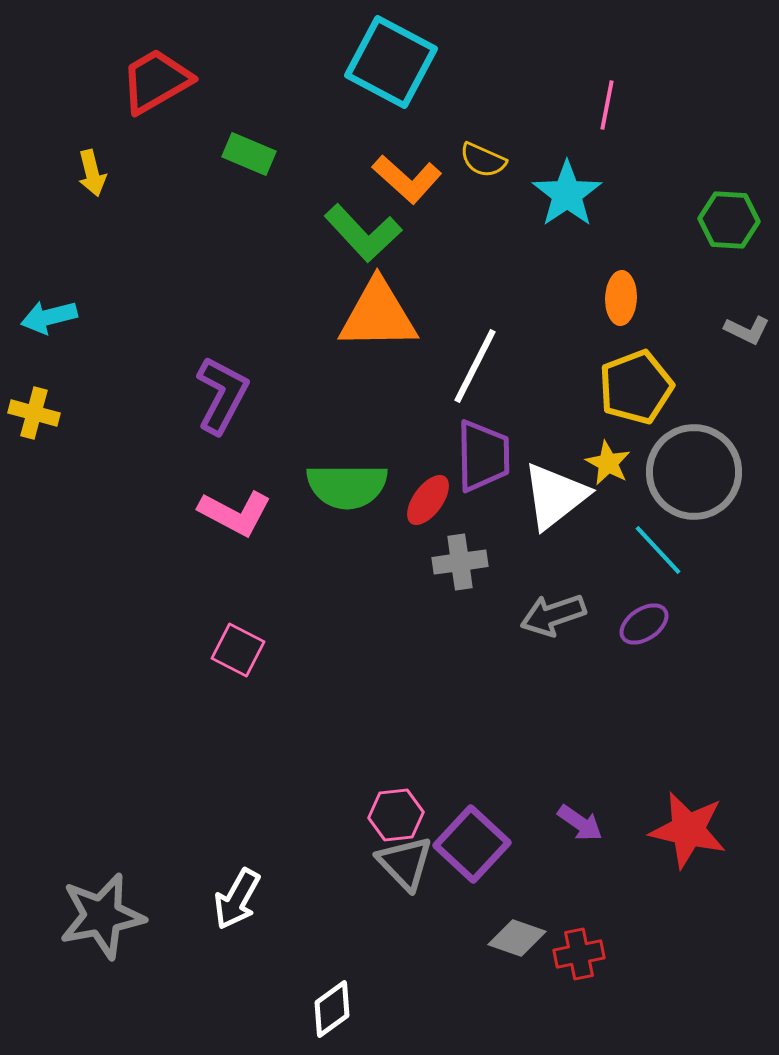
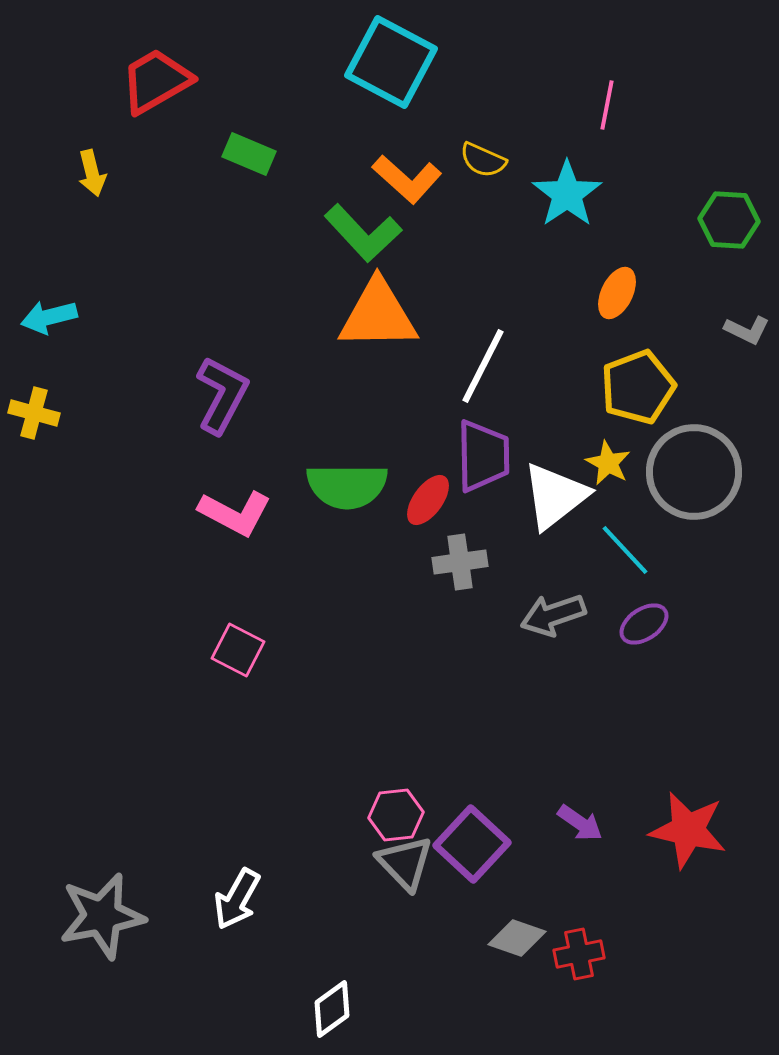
orange ellipse: moved 4 px left, 5 px up; rotated 24 degrees clockwise
white line: moved 8 px right
yellow pentagon: moved 2 px right
cyan line: moved 33 px left
